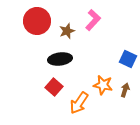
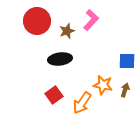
pink L-shape: moved 2 px left
blue square: moved 1 px left, 2 px down; rotated 24 degrees counterclockwise
red square: moved 8 px down; rotated 12 degrees clockwise
orange arrow: moved 3 px right
